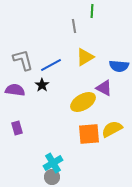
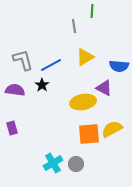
yellow ellipse: rotated 20 degrees clockwise
purple rectangle: moved 5 px left
gray circle: moved 24 px right, 13 px up
